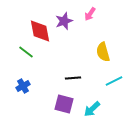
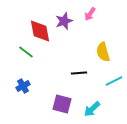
black line: moved 6 px right, 5 px up
purple square: moved 2 px left
